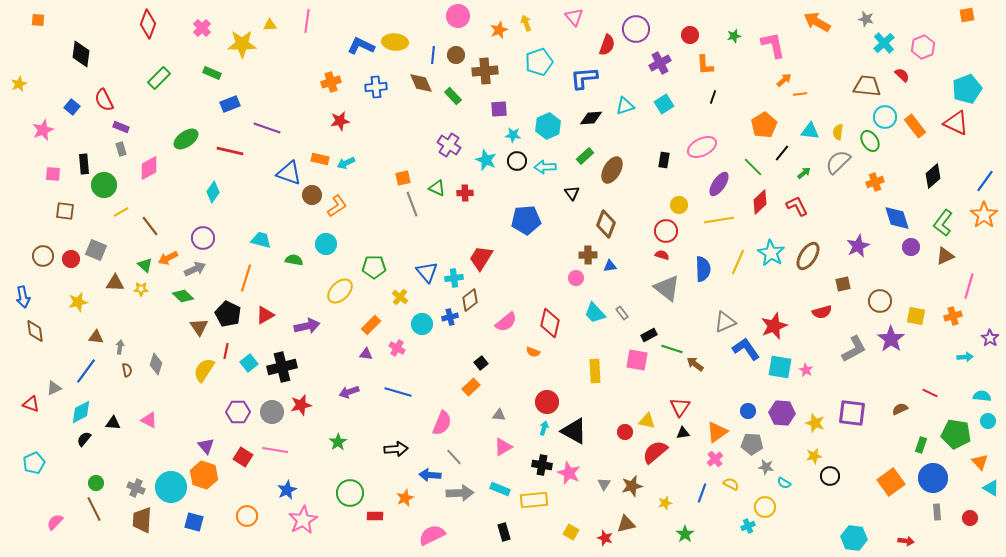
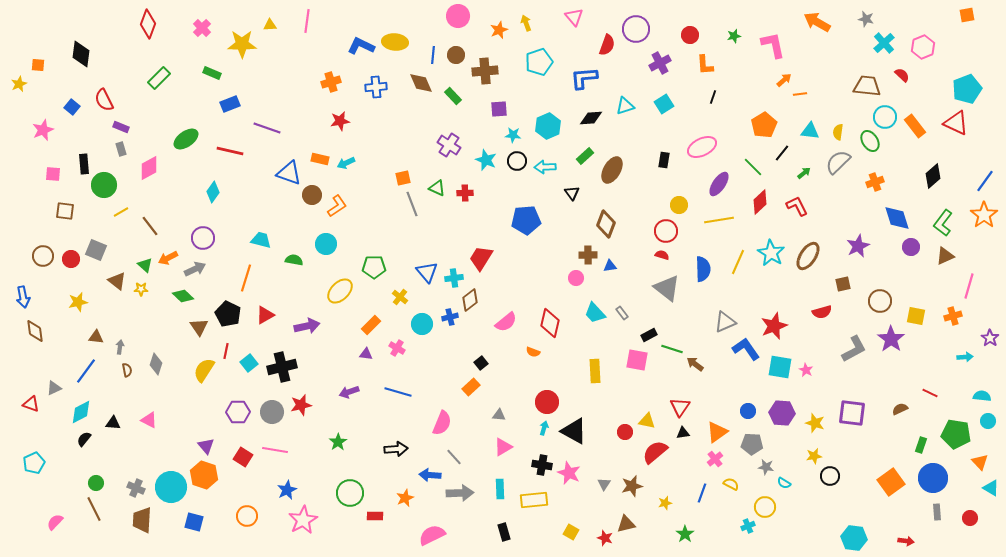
orange square at (38, 20): moved 45 px down
brown triangle at (115, 283): moved 2 px right, 2 px up; rotated 36 degrees clockwise
cyan rectangle at (500, 489): rotated 66 degrees clockwise
